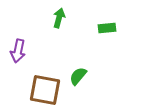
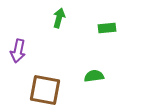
green semicircle: moved 16 px right; rotated 42 degrees clockwise
